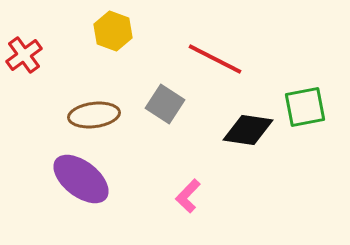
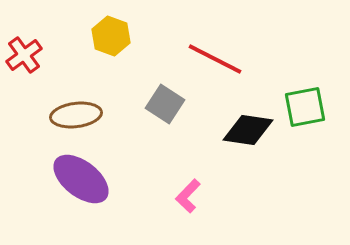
yellow hexagon: moved 2 px left, 5 px down
brown ellipse: moved 18 px left
